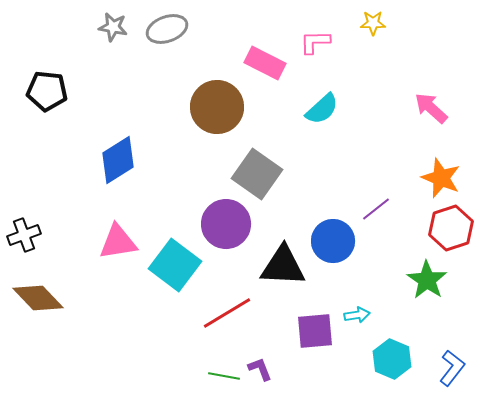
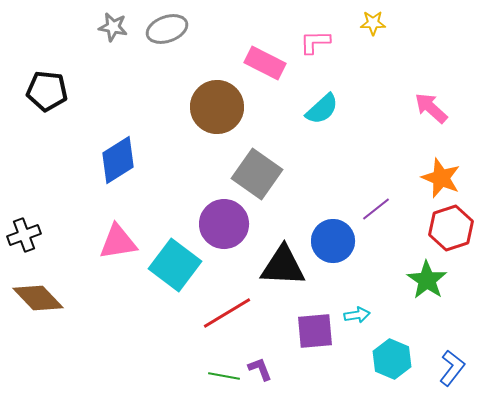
purple circle: moved 2 px left
